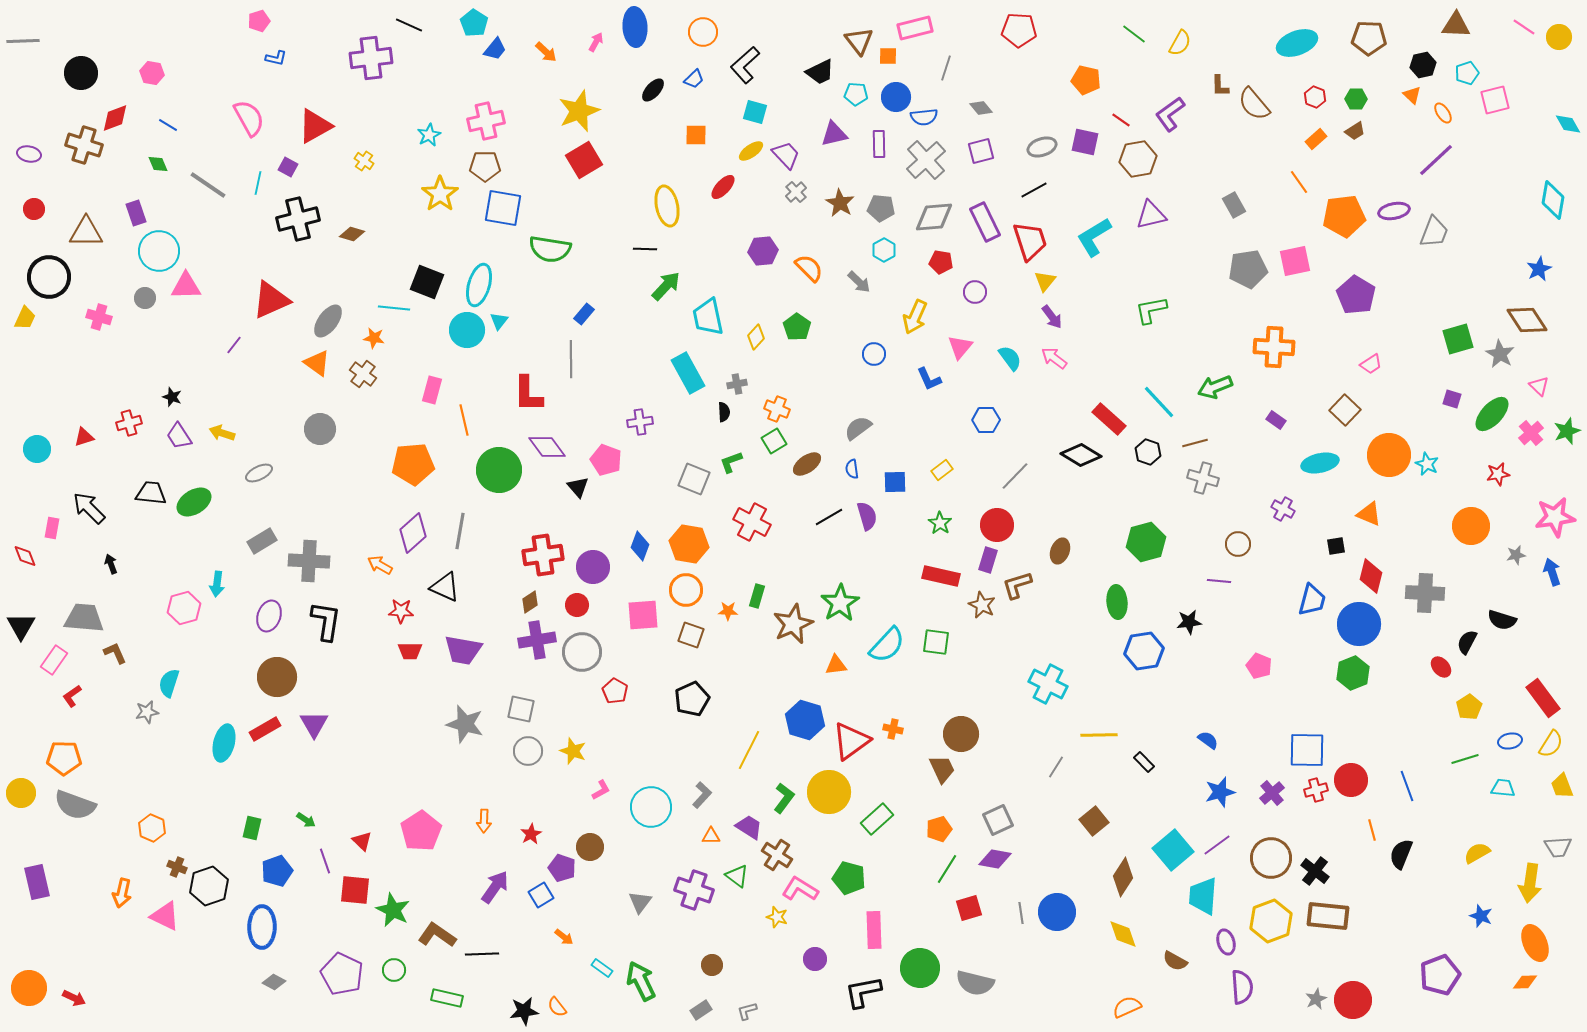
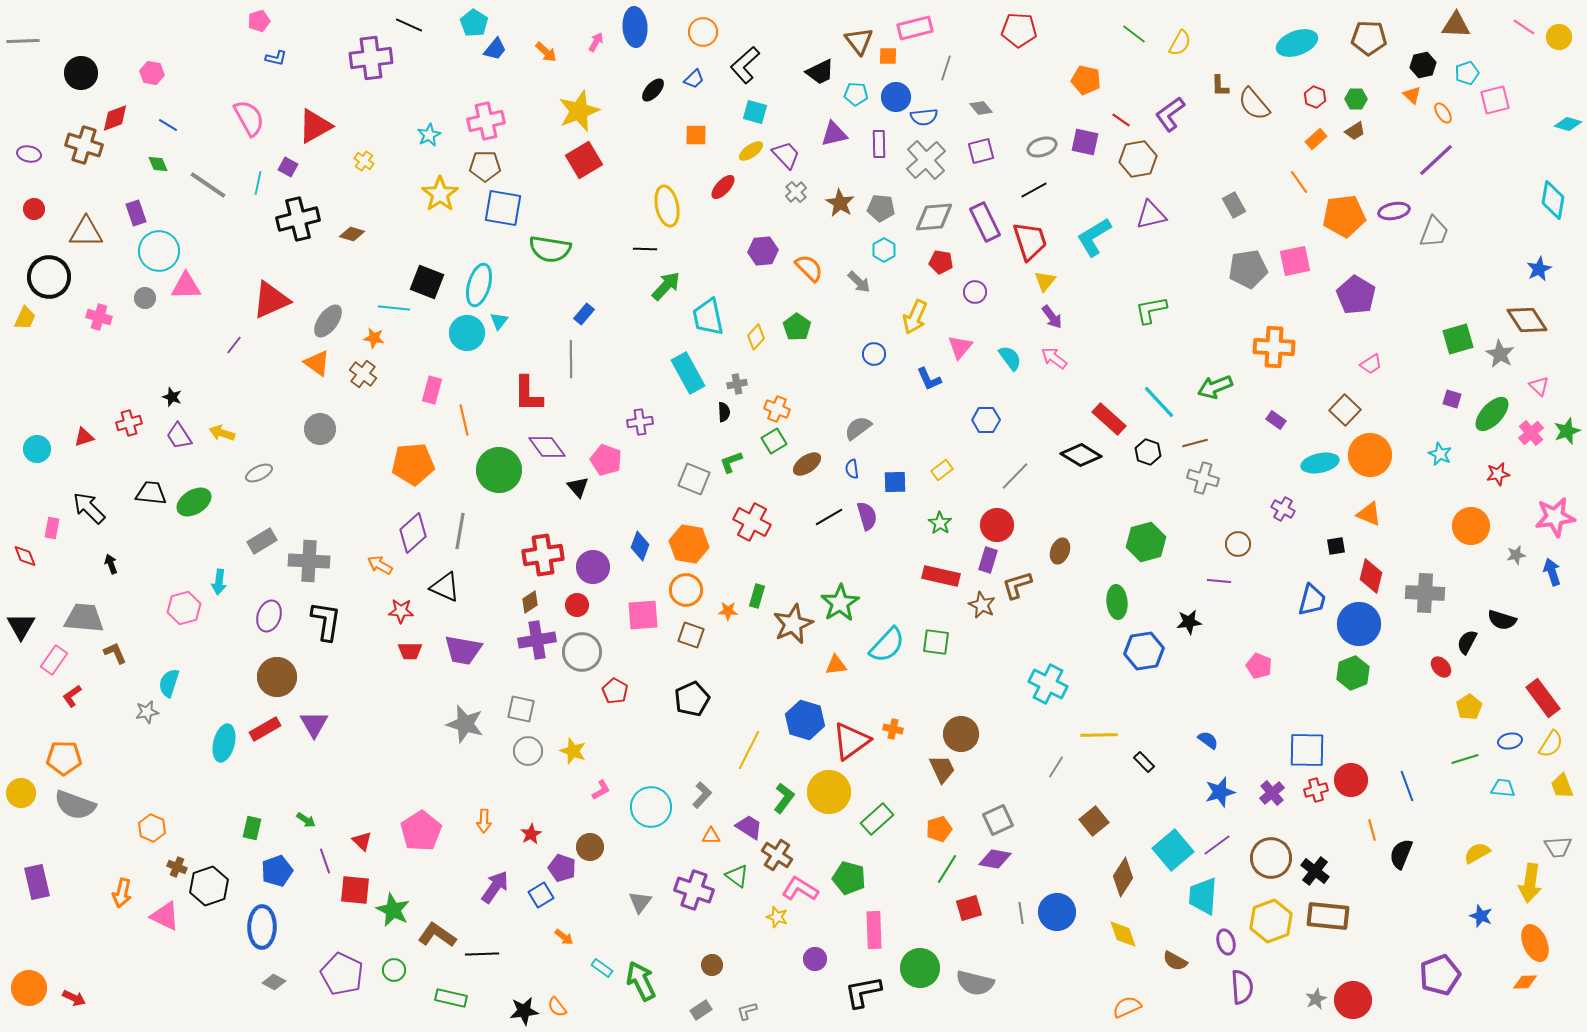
cyan diamond at (1568, 124): rotated 44 degrees counterclockwise
cyan circle at (467, 330): moved 3 px down
orange circle at (1389, 455): moved 19 px left
cyan star at (1427, 464): moved 13 px right, 10 px up
cyan arrow at (217, 584): moved 2 px right, 2 px up
green rectangle at (447, 998): moved 4 px right
